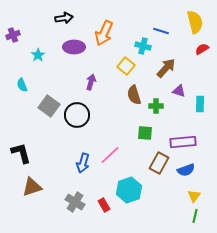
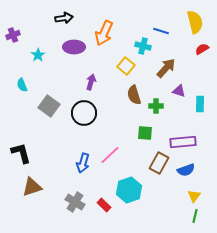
black circle: moved 7 px right, 2 px up
red rectangle: rotated 16 degrees counterclockwise
